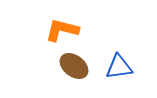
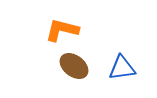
blue triangle: moved 3 px right, 1 px down
